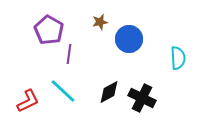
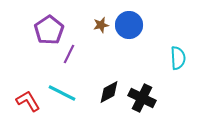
brown star: moved 1 px right, 3 px down
purple pentagon: rotated 8 degrees clockwise
blue circle: moved 14 px up
purple line: rotated 18 degrees clockwise
cyan line: moved 1 px left, 2 px down; rotated 16 degrees counterclockwise
red L-shape: rotated 95 degrees counterclockwise
